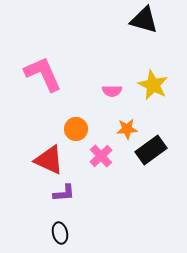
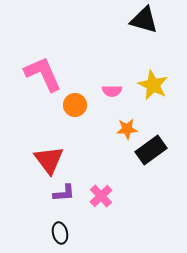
orange circle: moved 1 px left, 24 px up
pink cross: moved 40 px down
red triangle: rotated 28 degrees clockwise
